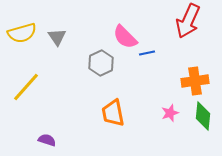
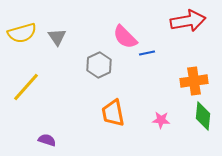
red arrow: rotated 124 degrees counterclockwise
gray hexagon: moved 2 px left, 2 px down
orange cross: moved 1 px left
pink star: moved 9 px left, 7 px down; rotated 24 degrees clockwise
